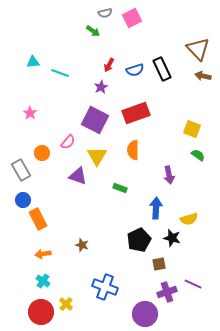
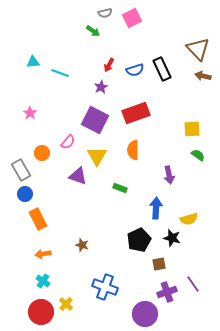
yellow square: rotated 24 degrees counterclockwise
blue circle: moved 2 px right, 6 px up
purple line: rotated 30 degrees clockwise
